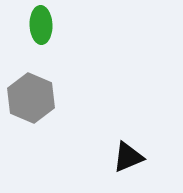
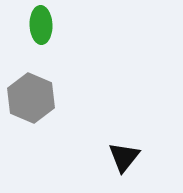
black triangle: moved 4 px left; rotated 28 degrees counterclockwise
